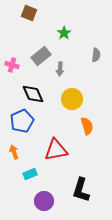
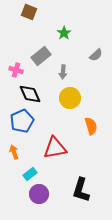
brown square: moved 1 px up
gray semicircle: rotated 40 degrees clockwise
pink cross: moved 4 px right, 5 px down
gray arrow: moved 3 px right, 3 px down
black diamond: moved 3 px left
yellow circle: moved 2 px left, 1 px up
orange semicircle: moved 4 px right
red triangle: moved 1 px left, 2 px up
cyan rectangle: rotated 16 degrees counterclockwise
purple circle: moved 5 px left, 7 px up
